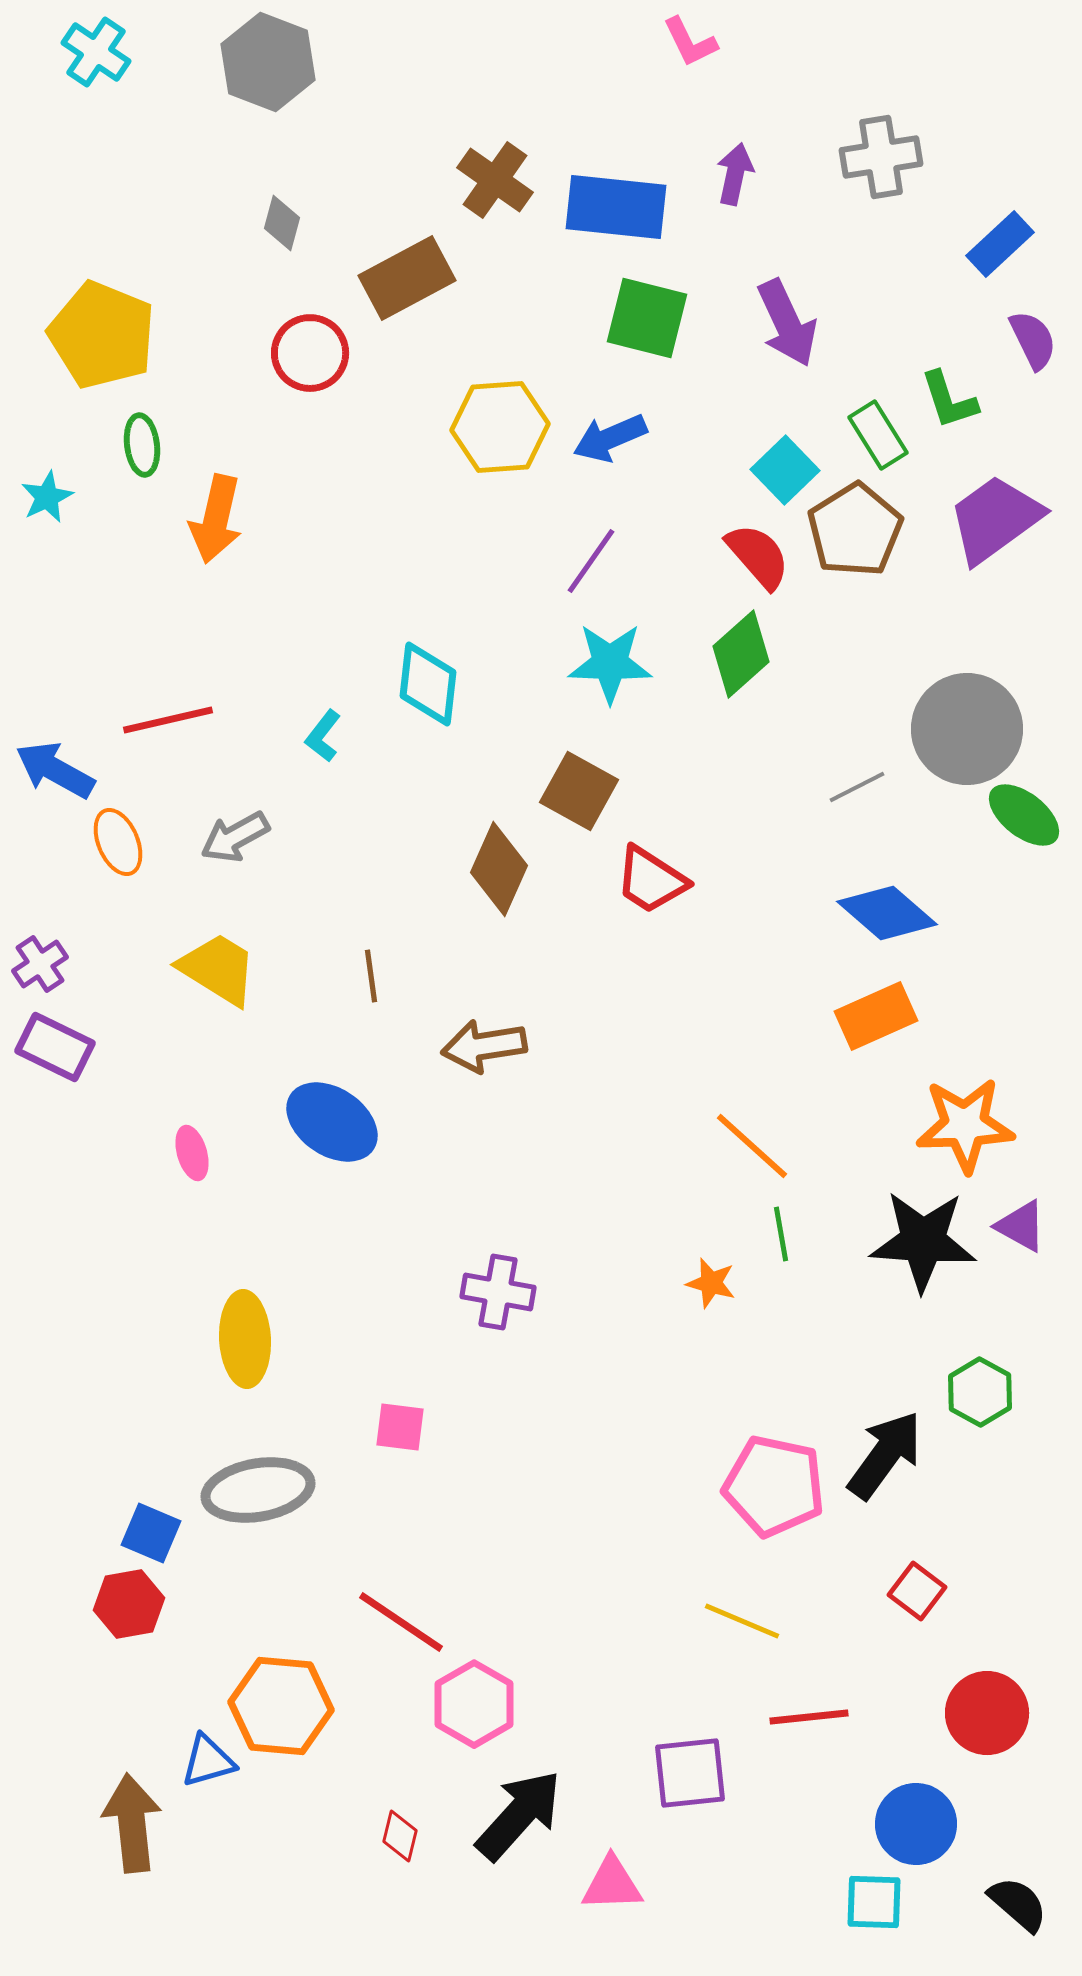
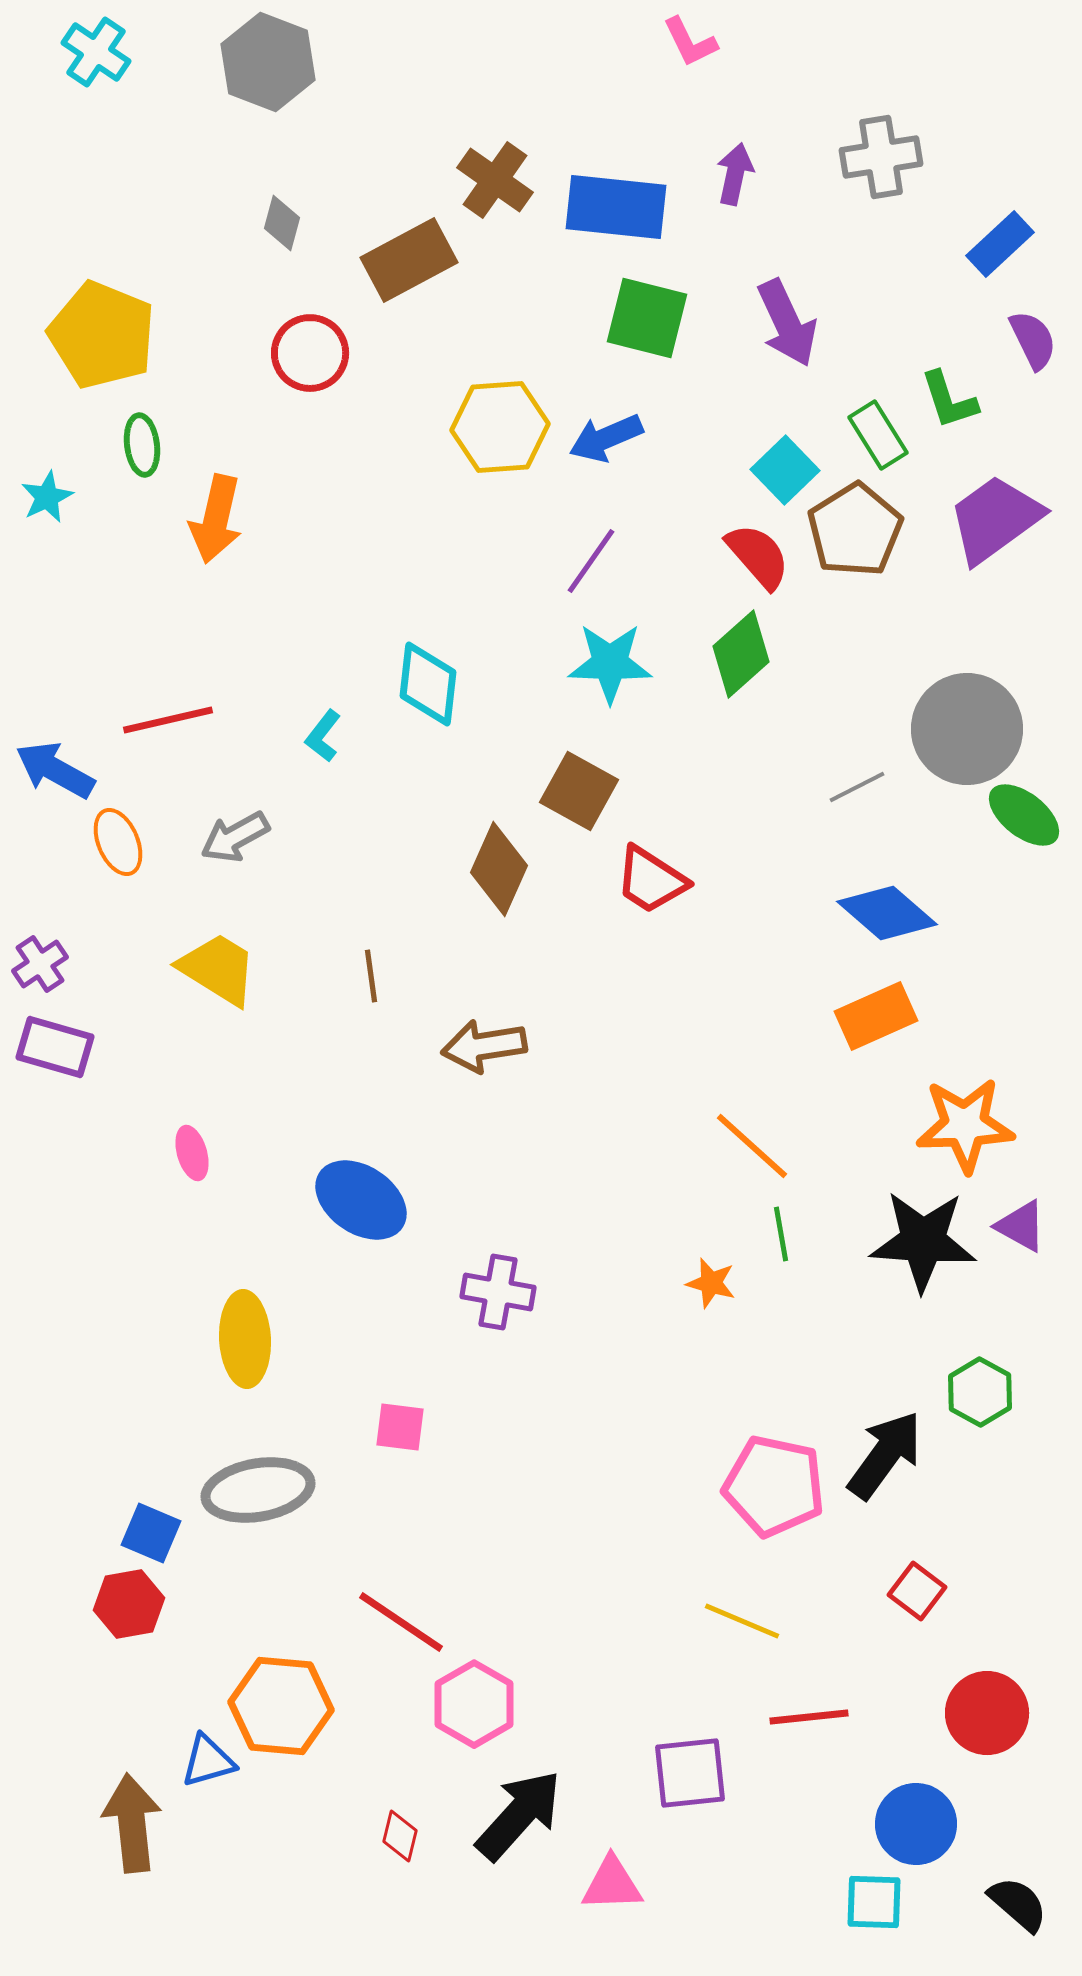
brown rectangle at (407, 278): moved 2 px right, 18 px up
blue arrow at (610, 438): moved 4 px left
purple rectangle at (55, 1047): rotated 10 degrees counterclockwise
blue ellipse at (332, 1122): moved 29 px right, 78 px down
